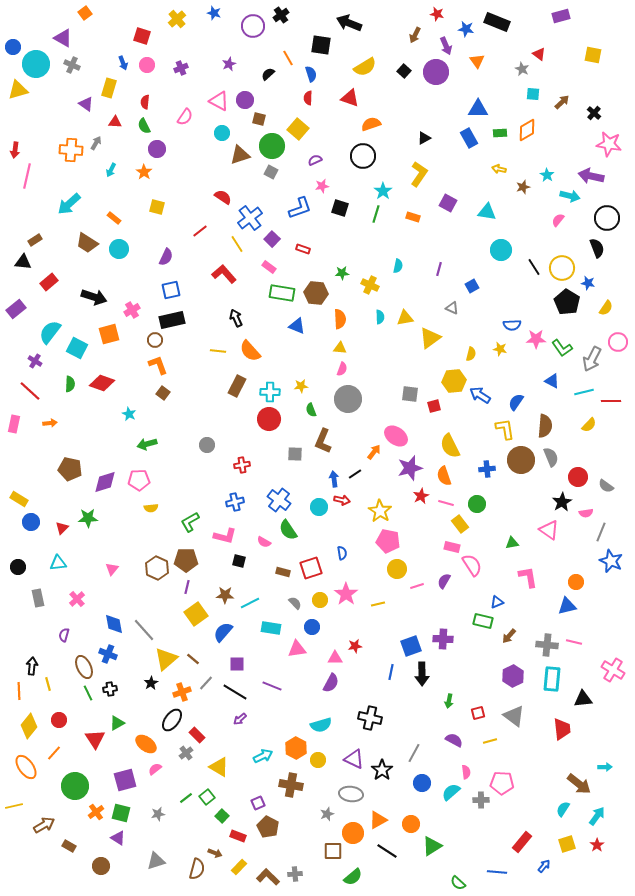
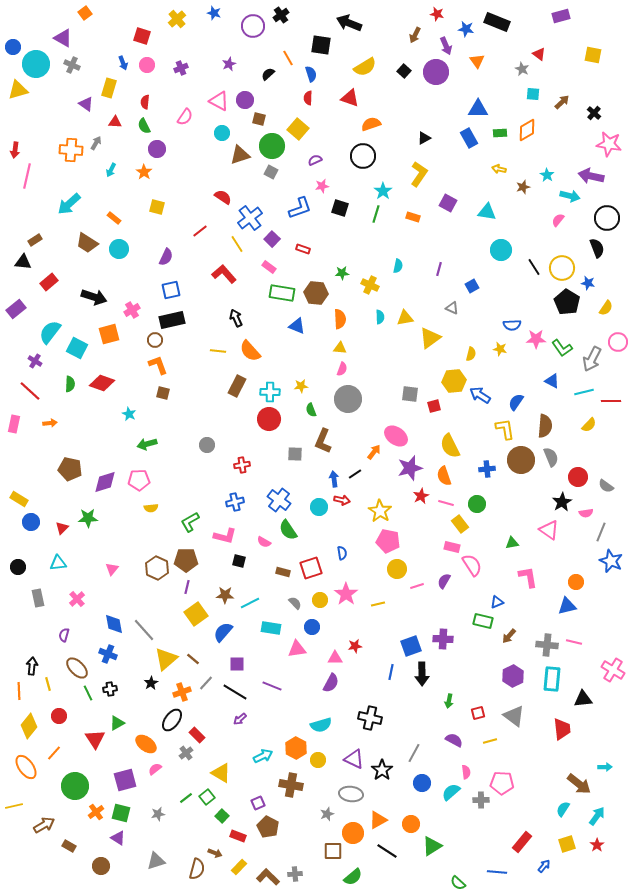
brown square at (163, 393): rotated 24 degrees counterclockwise
brown ellipse at (84, 667): moved 7 px left, 1 px down; rotated 20 degrees counterclockwise
red circle at (59, 720): moved 4 px up
yellow triangle at (219, 767): moved 2 px right, 6 px down
